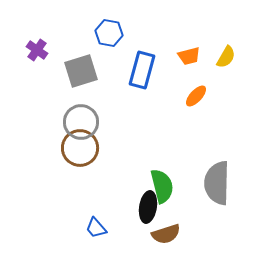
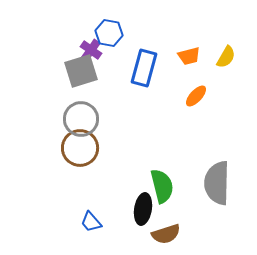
purple cross: moved 54 px right
blue rectangle: moved 2 px right, 2 px up
gray circle: moved 3 px up
black ellipse: moved 5 px left, 2 px down
blue trapezoid: moved 5 px left, 6 px up
